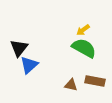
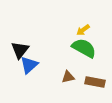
black triangle: moved 1 px right, 2 px down
brown rectangle: moved 1 px down
brown triangle: moved 3 px left, 8 px up; rotated 24 degrees counterclockwise
